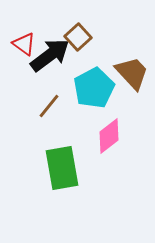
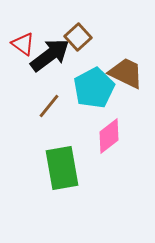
red triangle: moved 1 px left
brown trapezoid: moved 6 px left; rotated 21 degrees counterclockwise
